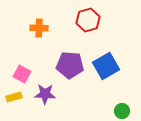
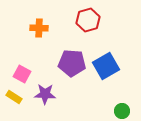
purple pentagon: moved 2 px right, 2 px up
yellow rectangle: rotated 49 degrees clockwise
